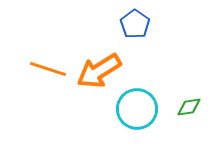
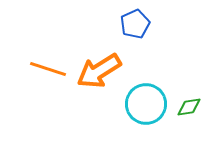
blue pentagon: rotated 12 degrees clockwise
cyan circle: moved 9 px right, 5 px up
